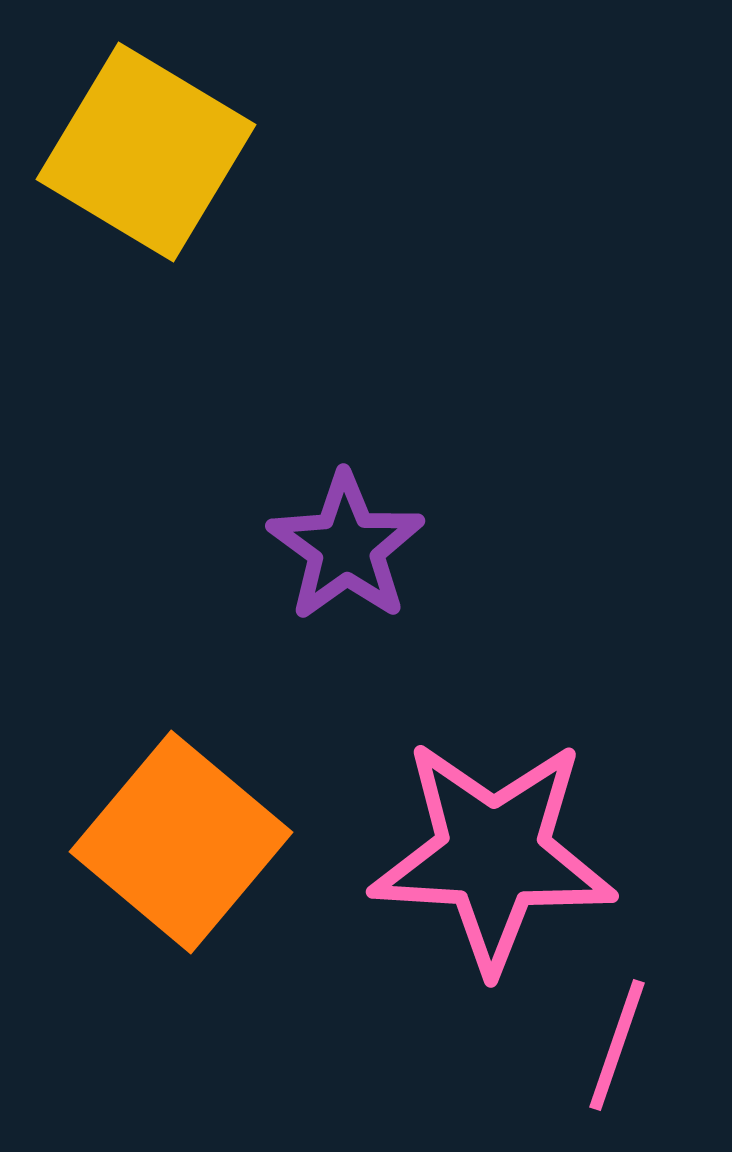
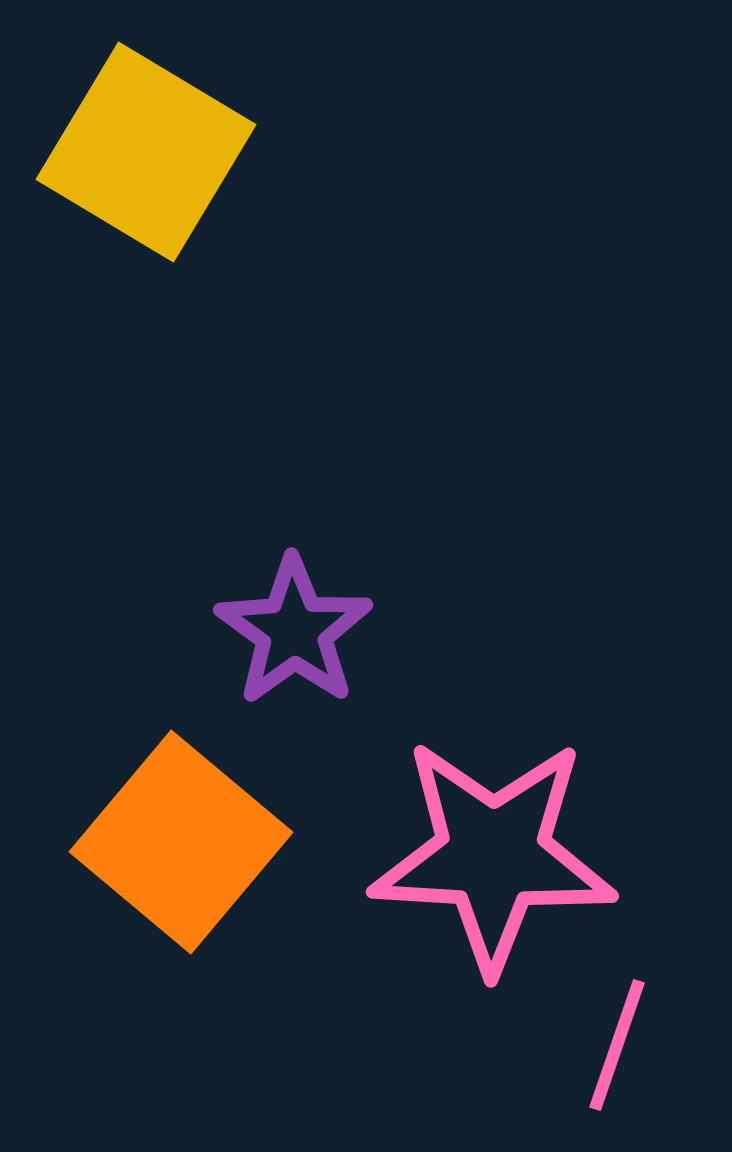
purple star: moved 52 px left, 84 px down
